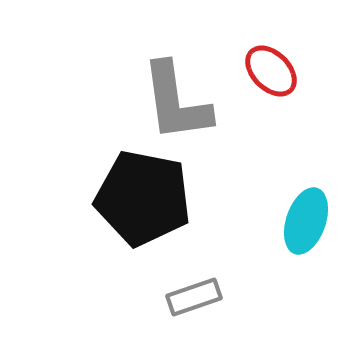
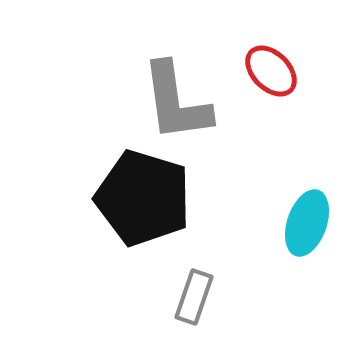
black pentagon: rotated 6 degrees clockwise
cyan ellipse: moved 1 px right, 2 px down
gray rectangle: rotated 52 degrees counterclockwise
